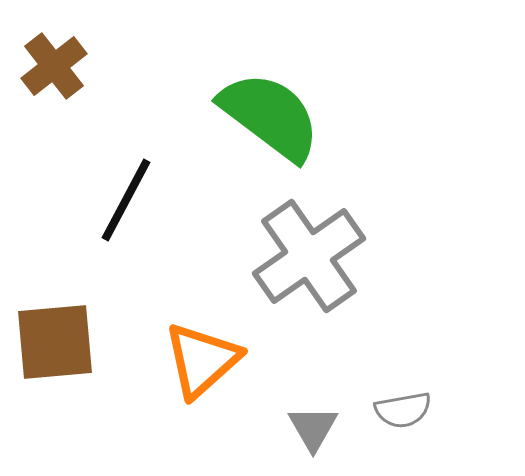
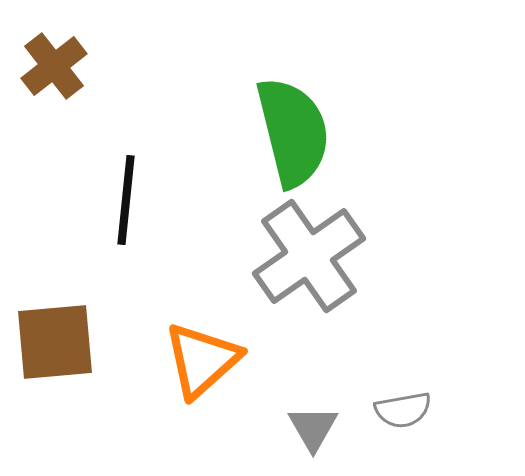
green semicircle: moved 23 px right, 16 px down; rotated 39 degrees clockwise
black line: rotated 22 degrees counterclockwise
